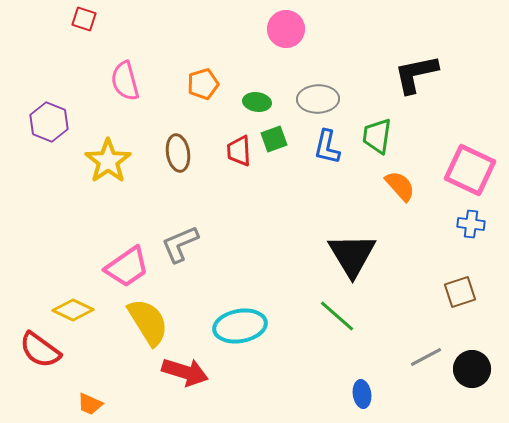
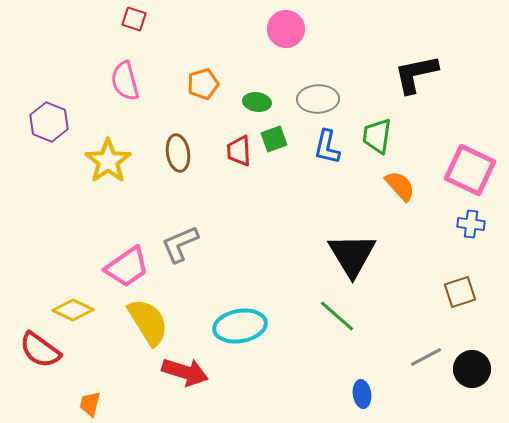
red square: moved 50 px right
orange trapezoid: rotated 80 degrees clockwise
